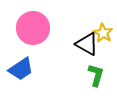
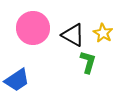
black triangle: moved 14 px left, 9 px up
blue trapezoid: moved 4 px left, 11 px down
green L-shape: moved 8 px left, 13 px up
